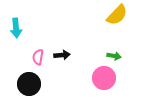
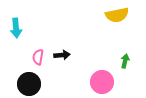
yellow semicircle: rotated 35 degrees clockwise
green arrow: moved 11 px right, 5 px down; rotated 88 degrees counterclockwise
pink circle: moved 2 px left, 4 px down
